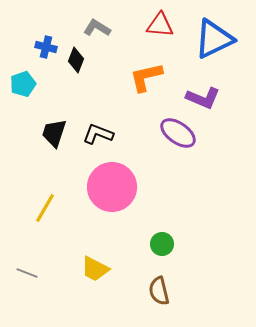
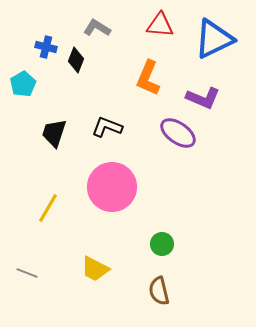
orange L-shape: moved 2 px right, 1 px down; rotated 54 degrees counterclockwise
cyan pentagon: rotated 10 degrees counterclockwise
black L-shape: moved 9 px right, 7 px up
yellow line: moved 3 px right
